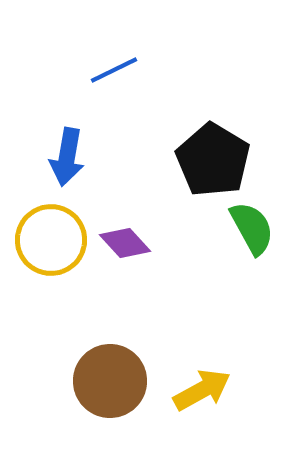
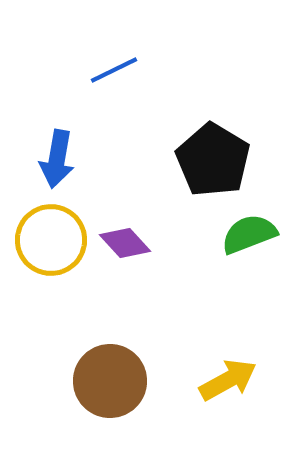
blue arrow: moved 10 px left, 2 px down
green semicircle: moved 3 px left, 6 px down; rotated 82 degrees counterclockwise
yellow arrow: moved 26 px right, 10 px up
